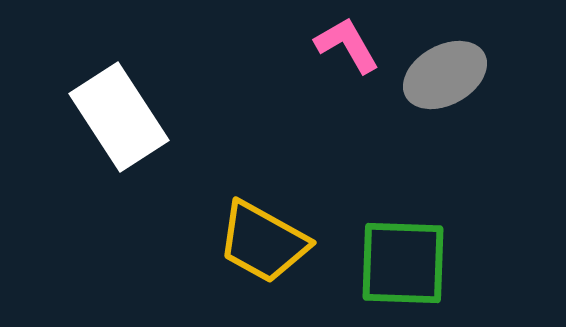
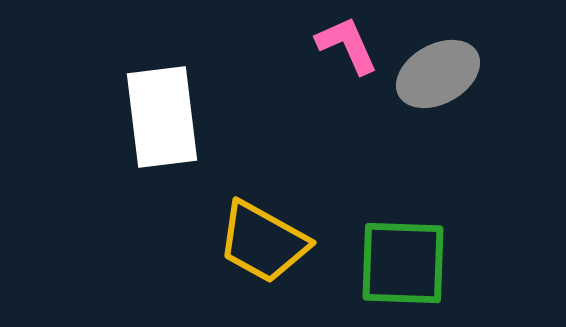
pink L-shape: rotated 6 degrees clockwise
gray ellipse: moved 7 px left, 1 px up
white rectangle: moved 43 px right; rotated 26 degrees clockwise
